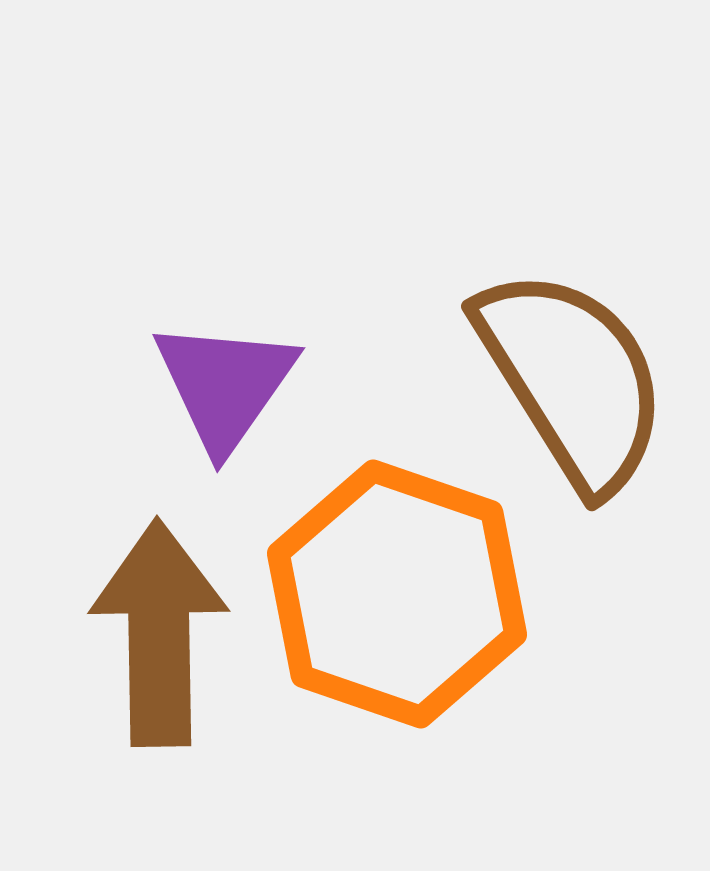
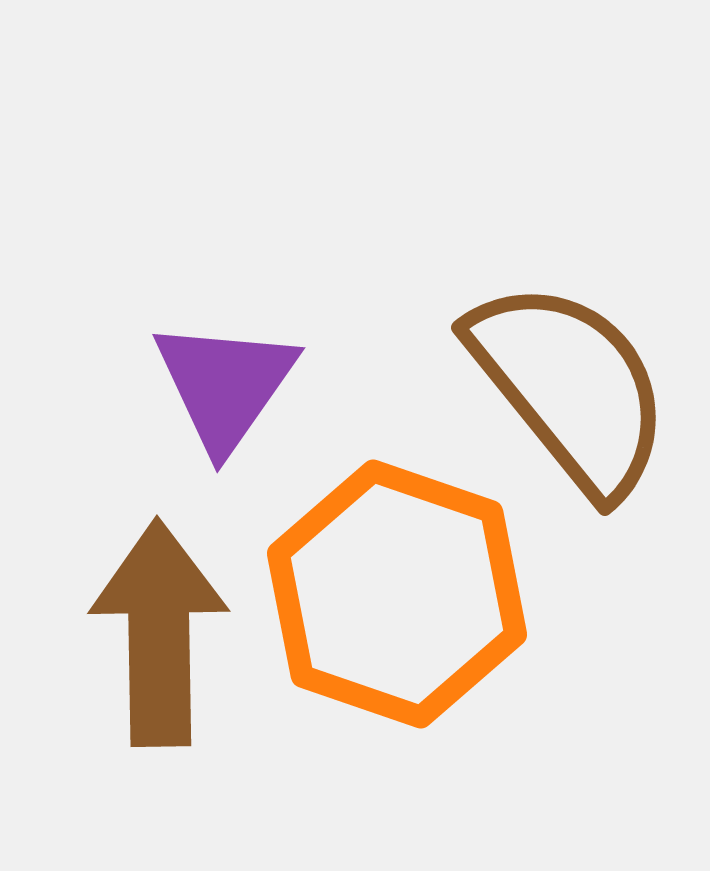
brown semicircle: moved 2 px left, 8 px down; rotated 7 degrees counterclockwise
